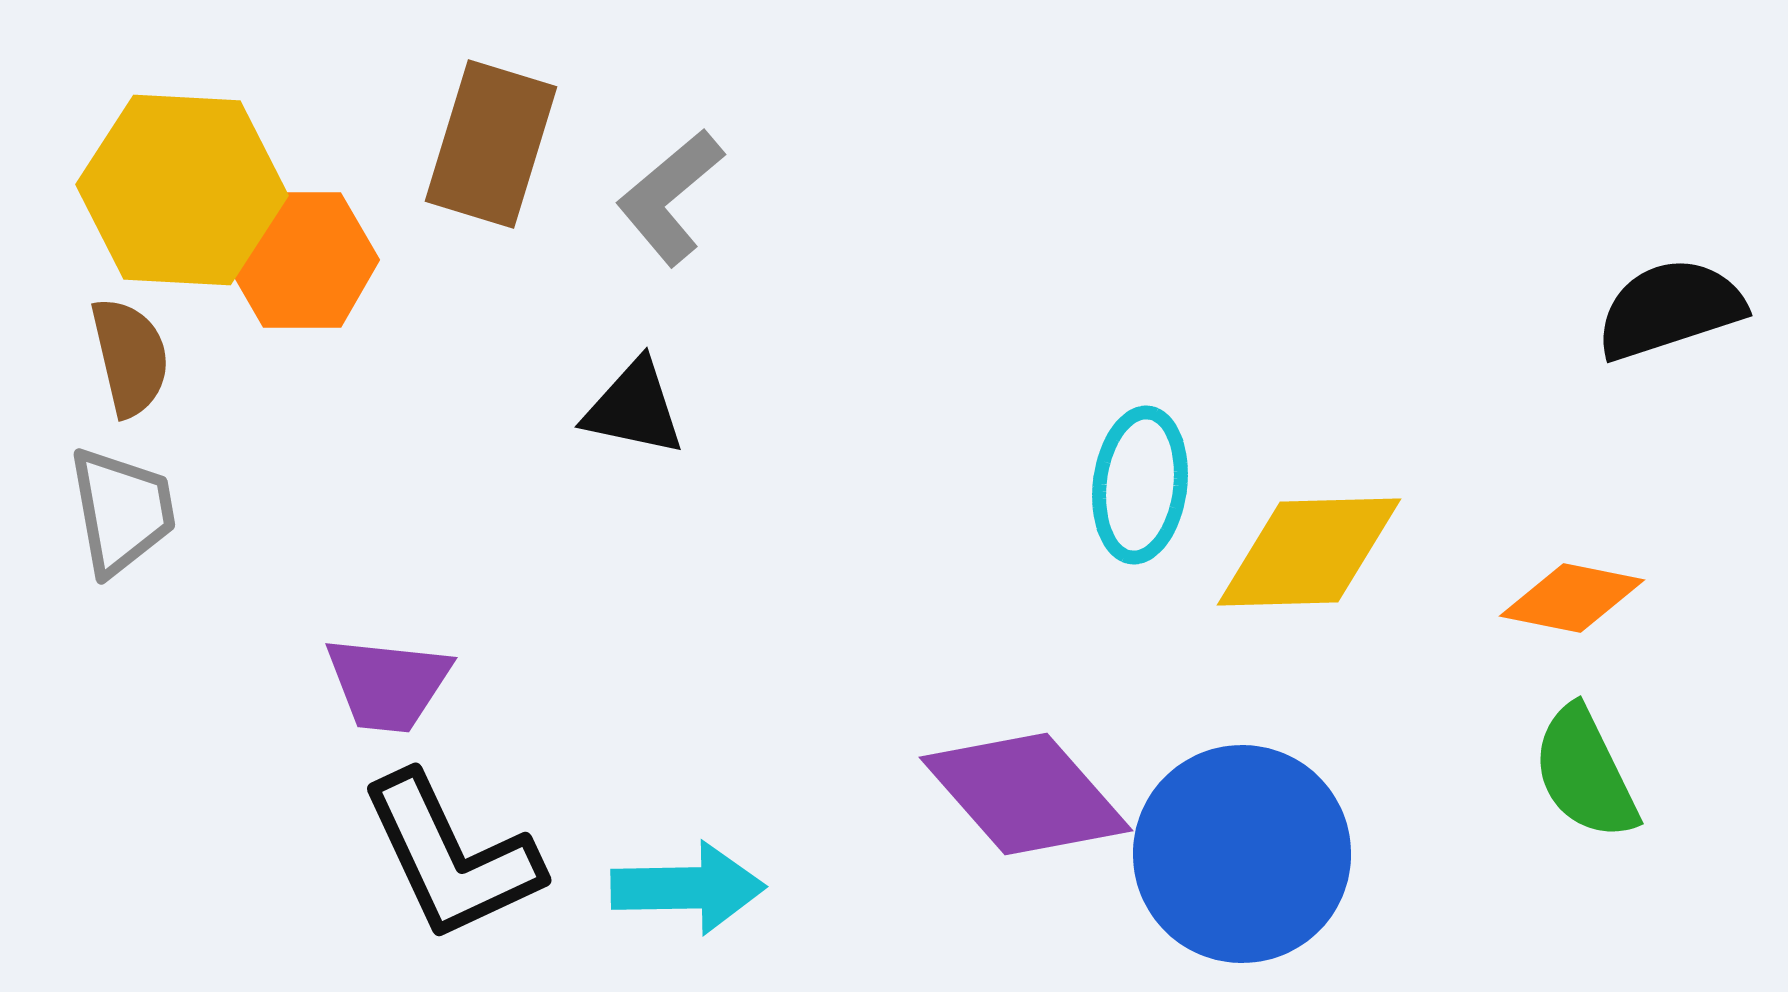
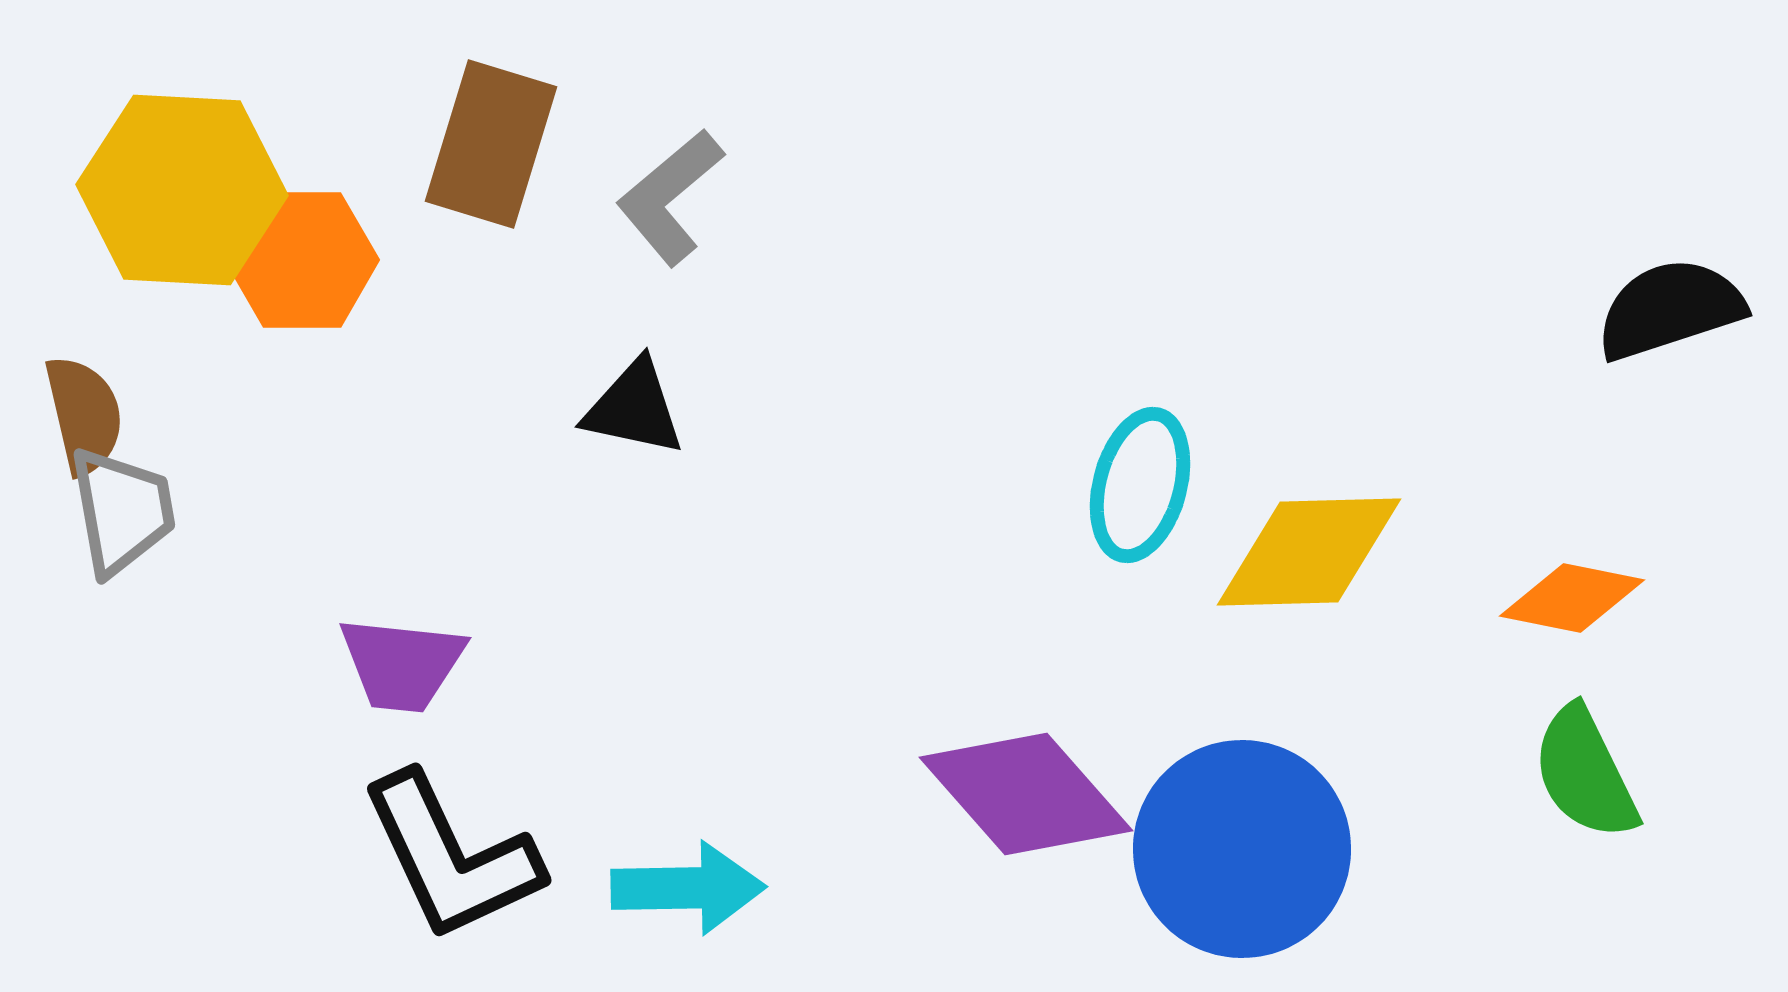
brown semicircle: moved 46 px left, 58 px down
cyan ellipse: rotated 8 degrees clockwise
purple trapezoid: moved 14 px right, 20 px up
blue circle: moved 5 px up
